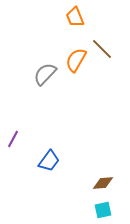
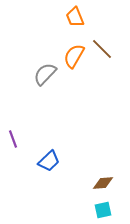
orange semicircle: moved 2 px left, 4 px up
purple line: rotated 48 degrees counterclockwise
blue trapezoid: rotated 10 degrees clockwise
